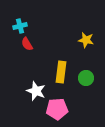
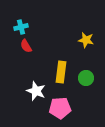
cyan cross: moved 1 px right, 1 px down
red semicircle: moved 1 px left, 2 px down
pink pentagon: moved 3 px right, 1 px up
